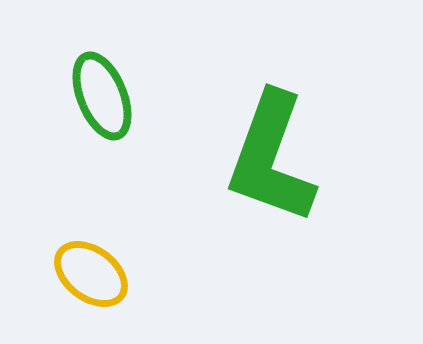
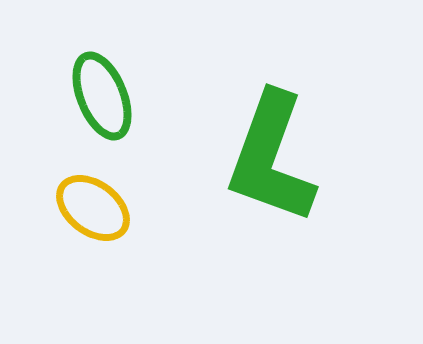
yellow ellipse: moved 2 px right, 66 px up
